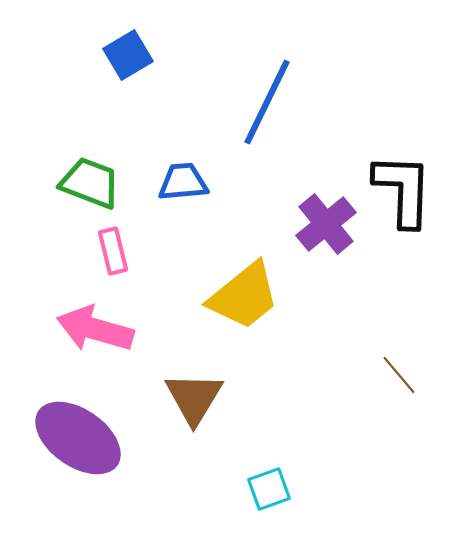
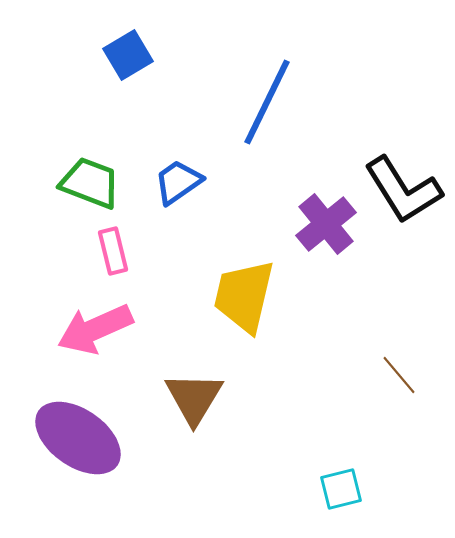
blue trapezoid: moved 5 px left; rotated 30 degrees counterclockwise
black L-shape: rotated 146 degrees clockwise
yellow trapezoid: rotated 142 degrees clockwise
pink arrow: rotated 40 degrees counterclockwise
cyan square: moved 72 px right; rotated 6 degrees clockwise
